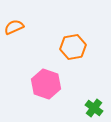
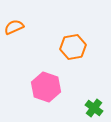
pink hexagon: moved 3 px down
